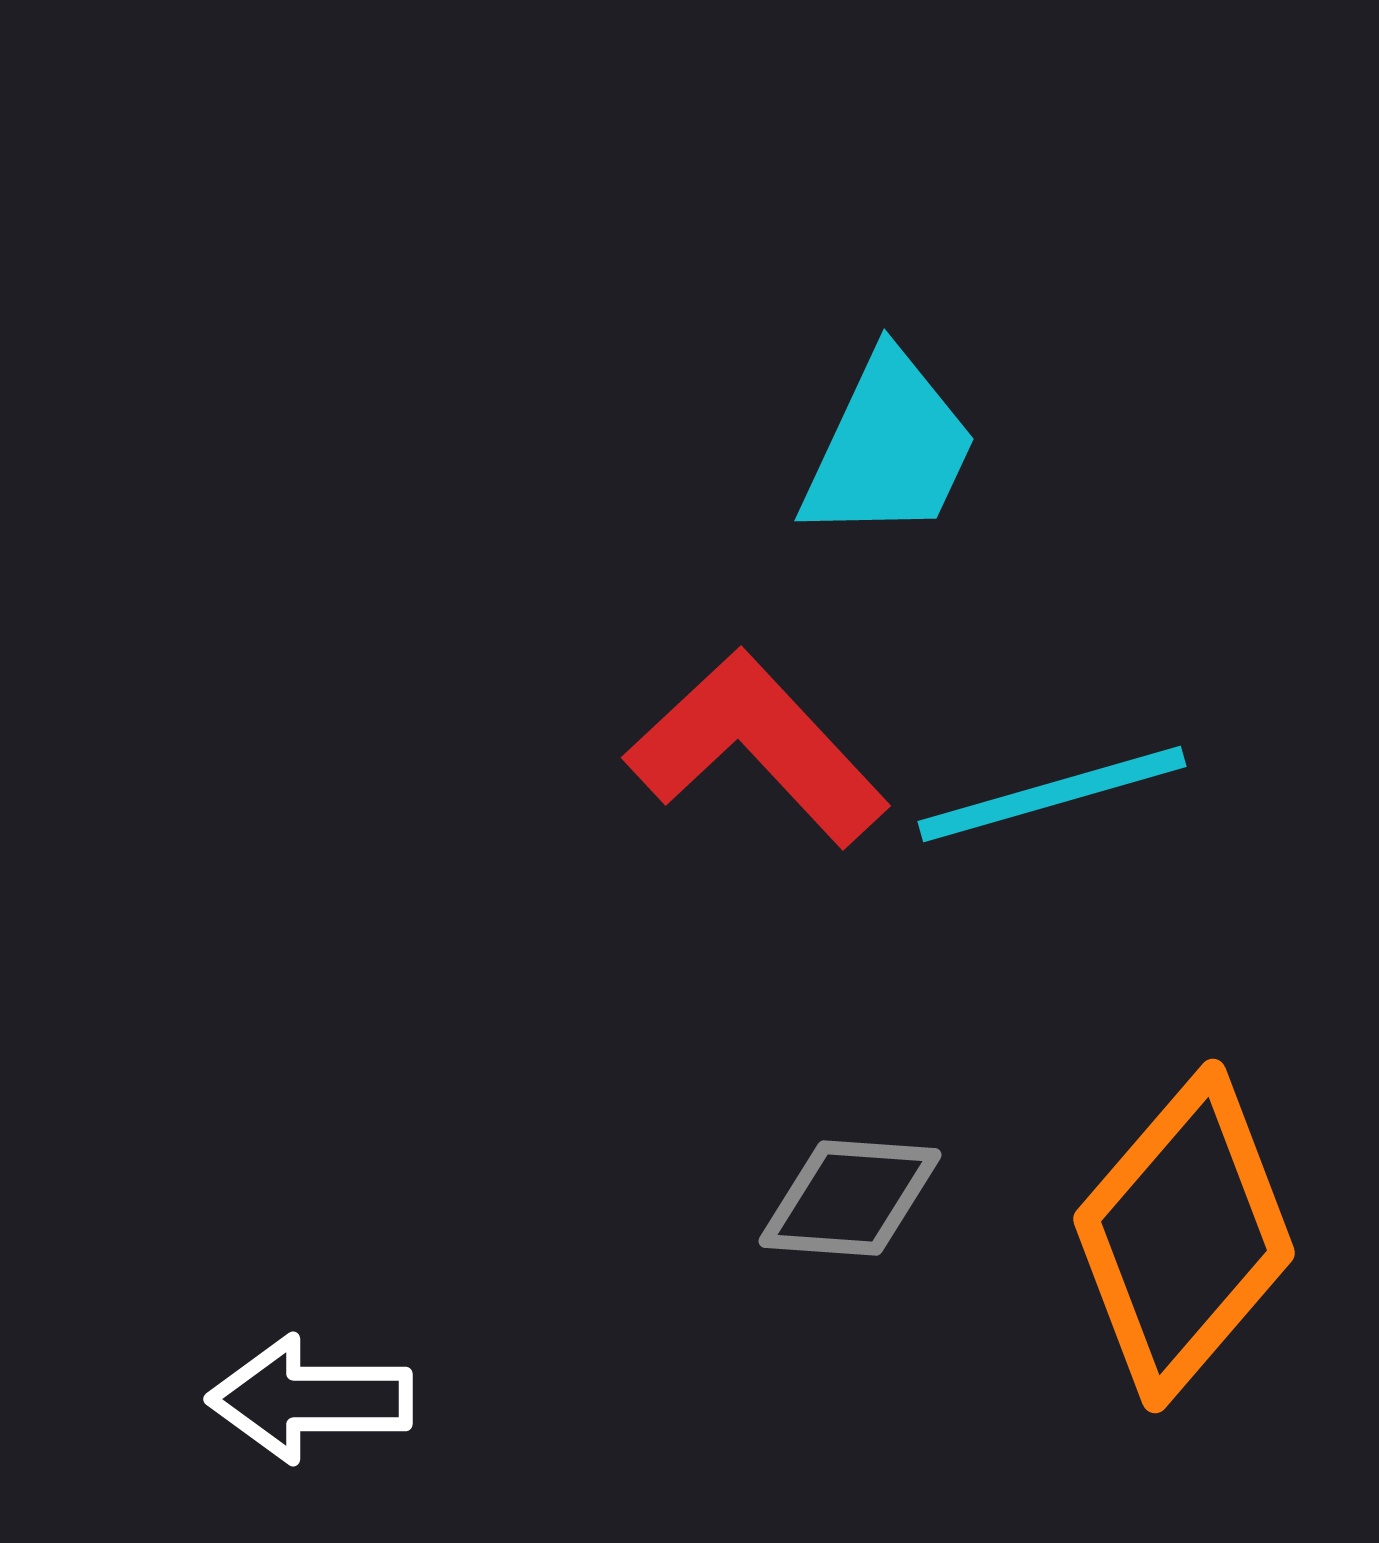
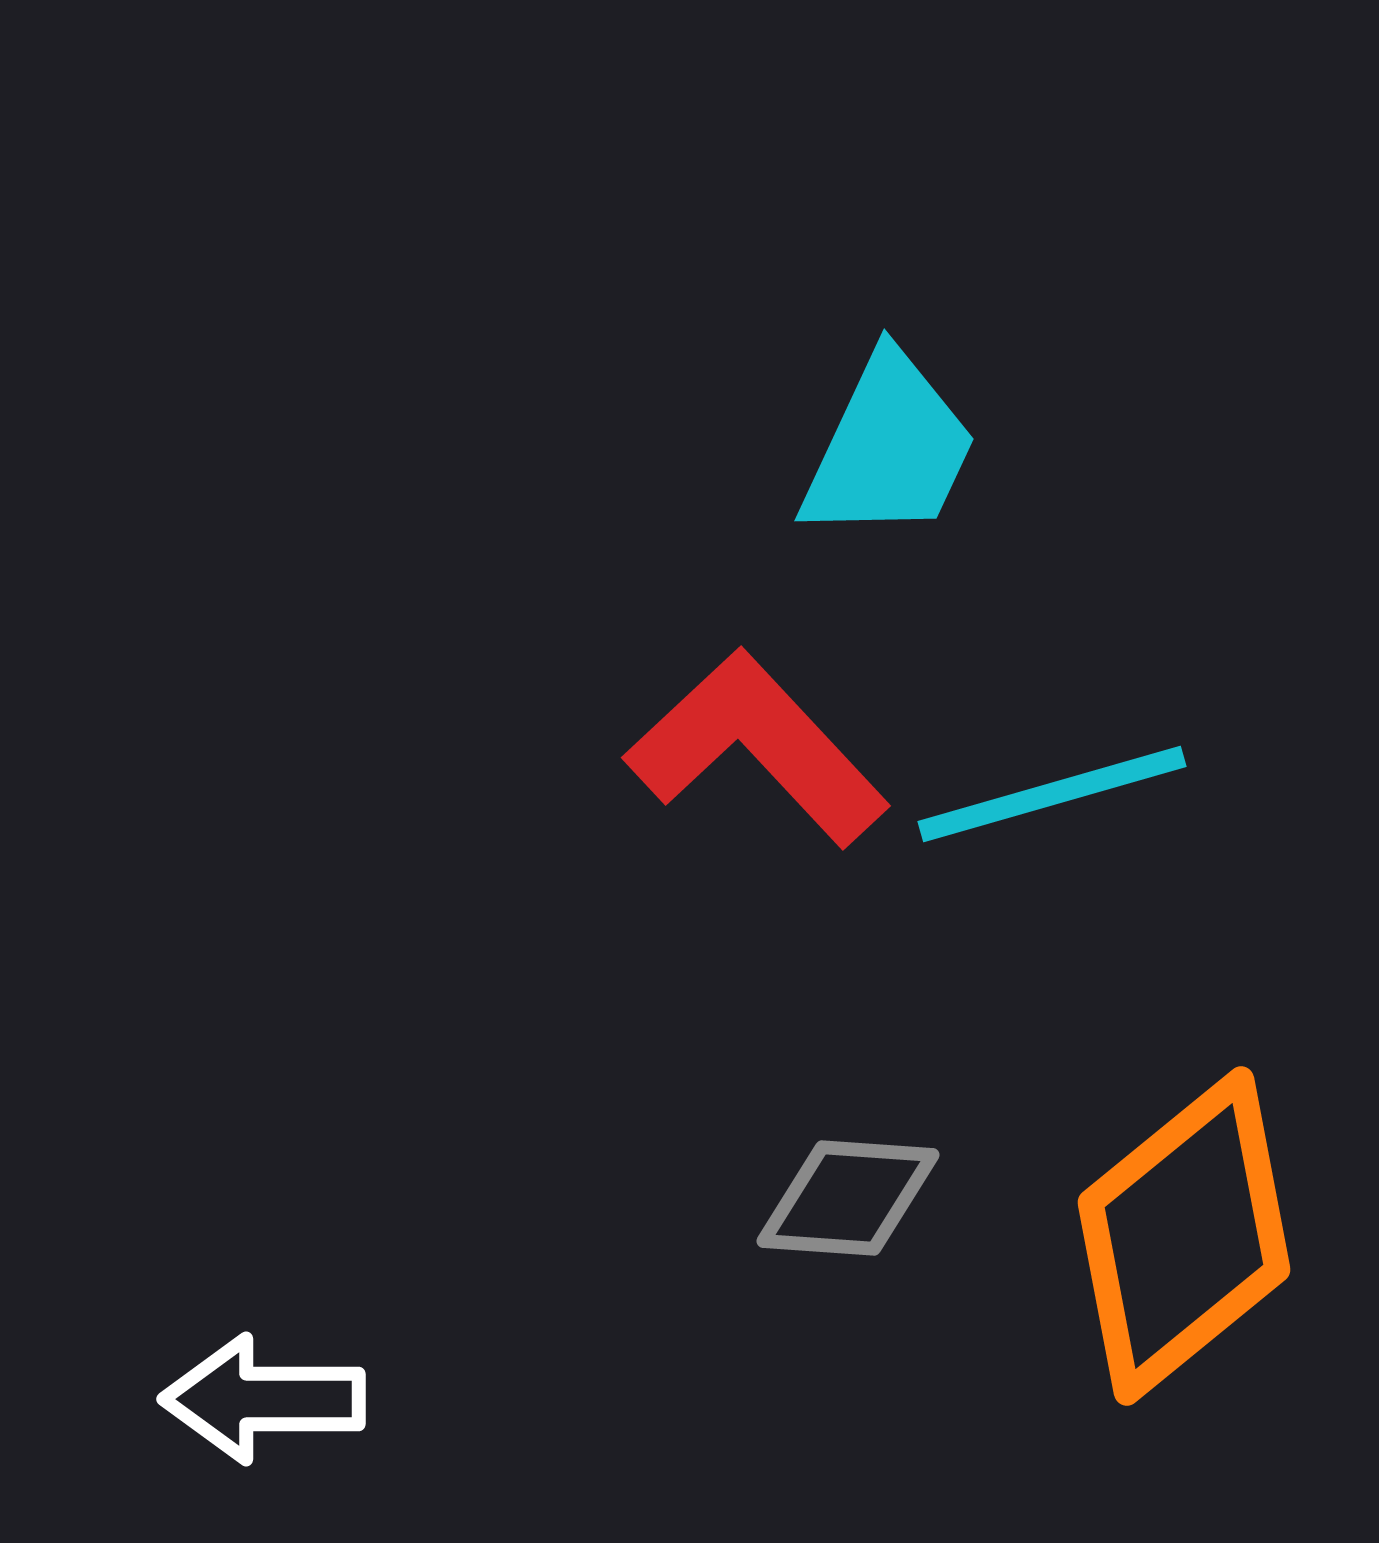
gray diamond: moved 2 px left
orange diamond: rotated 10 degrees clockwise
white arrow: moved 47 px left
